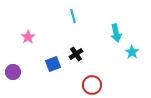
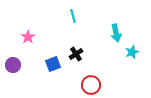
cyan star: rotated 16 degrees clockwise
purple circle: moved 7 px up
red circle: moved 1 px left
